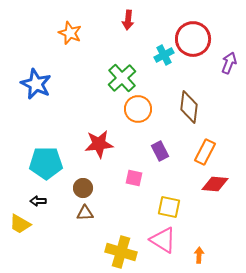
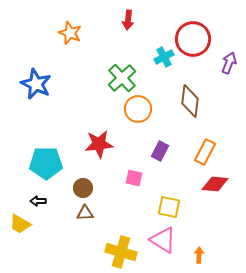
cyan cross: moved 2 px down
brown diamond: moved 1 px right, 6 px up
purple rectangle: rotated 54 degrees clockwise
